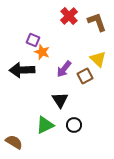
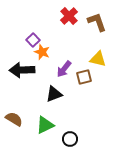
purple square: rotated 24 degrees clockwise
yellow triangle: rotated 30 degrees counterclockwise
brown square: moved 1 px left, 1 px down; rotated 14 degrees clockwise
black triangle: moved 6 px left, 6 px up; rotated 42 degrees clockwise
black circle: moved 4 px left, 14 px down
brown semicircle: moved 23 px up
